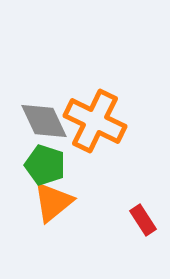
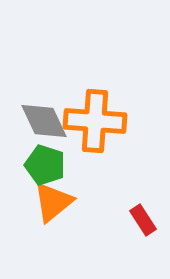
orange cross: rotated 22 degrees counterclockwise
